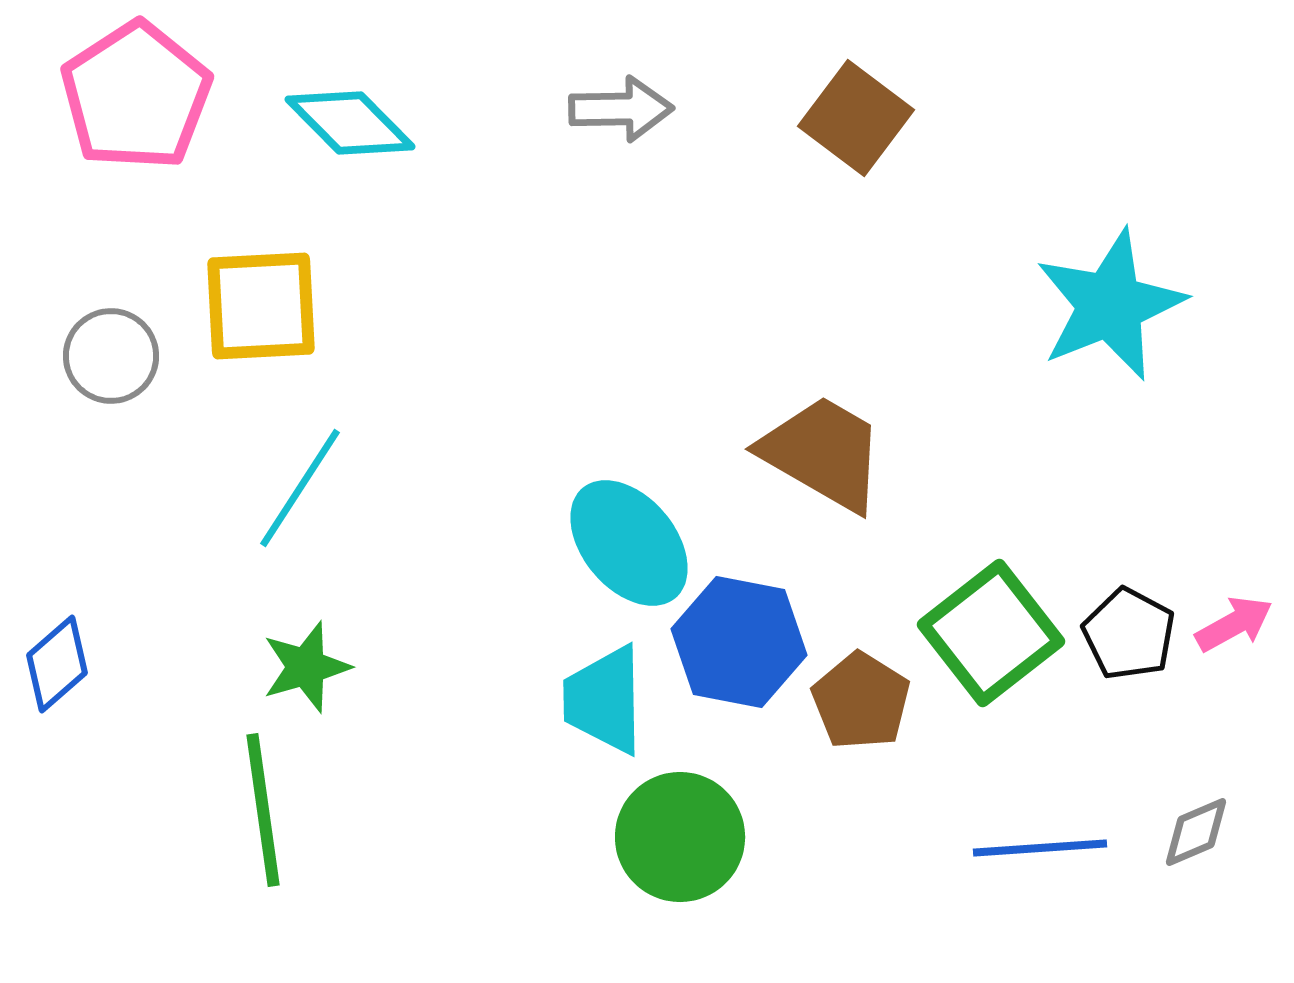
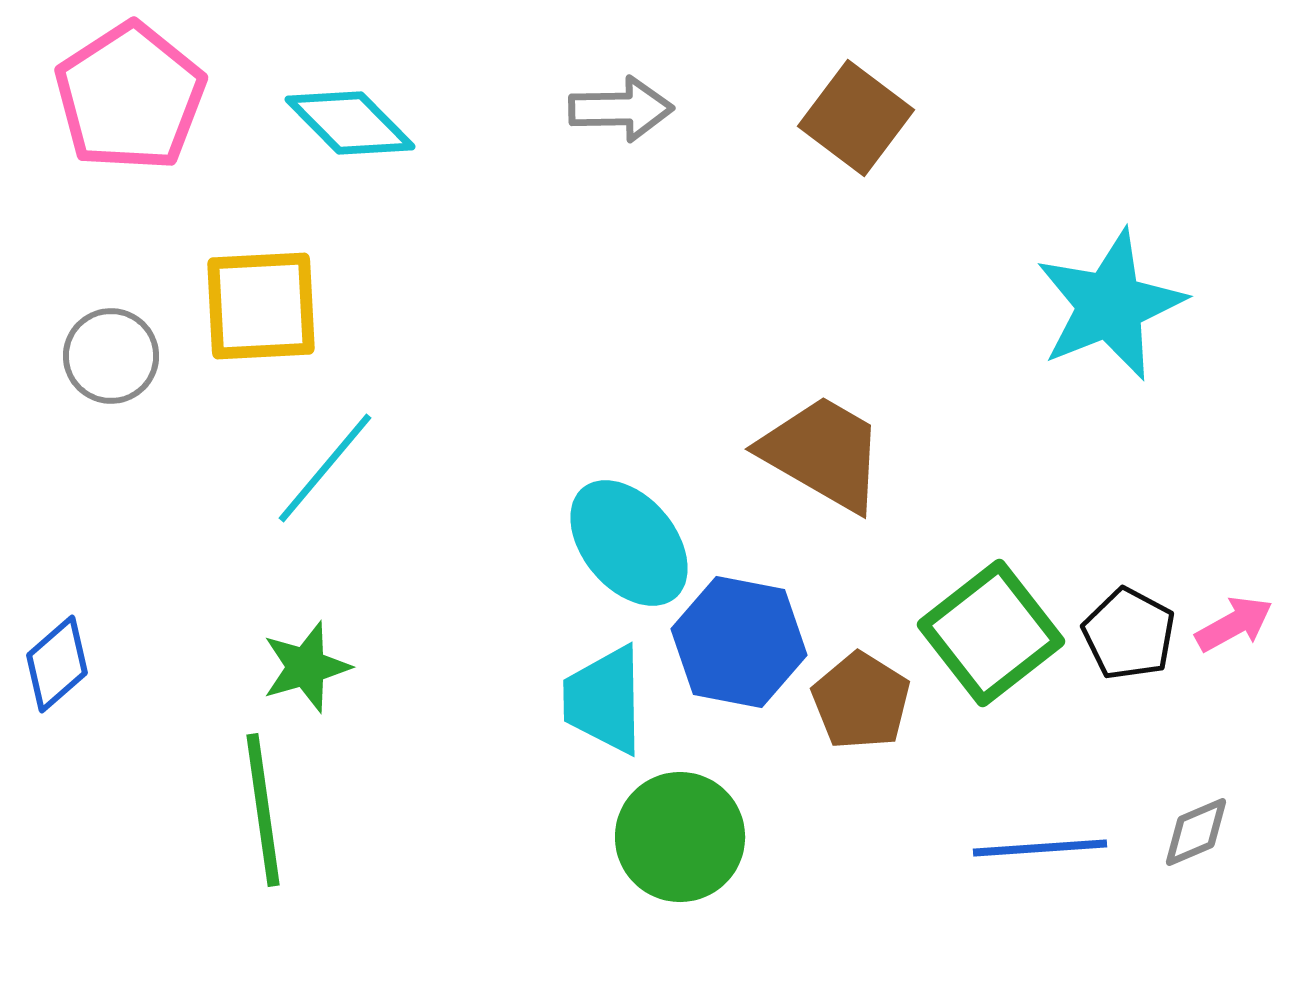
pink pentagon: moved 6 px left, 1 px down
cyan line: moved 25 px right, 20 px up; rotated 7 degrees clockwise
